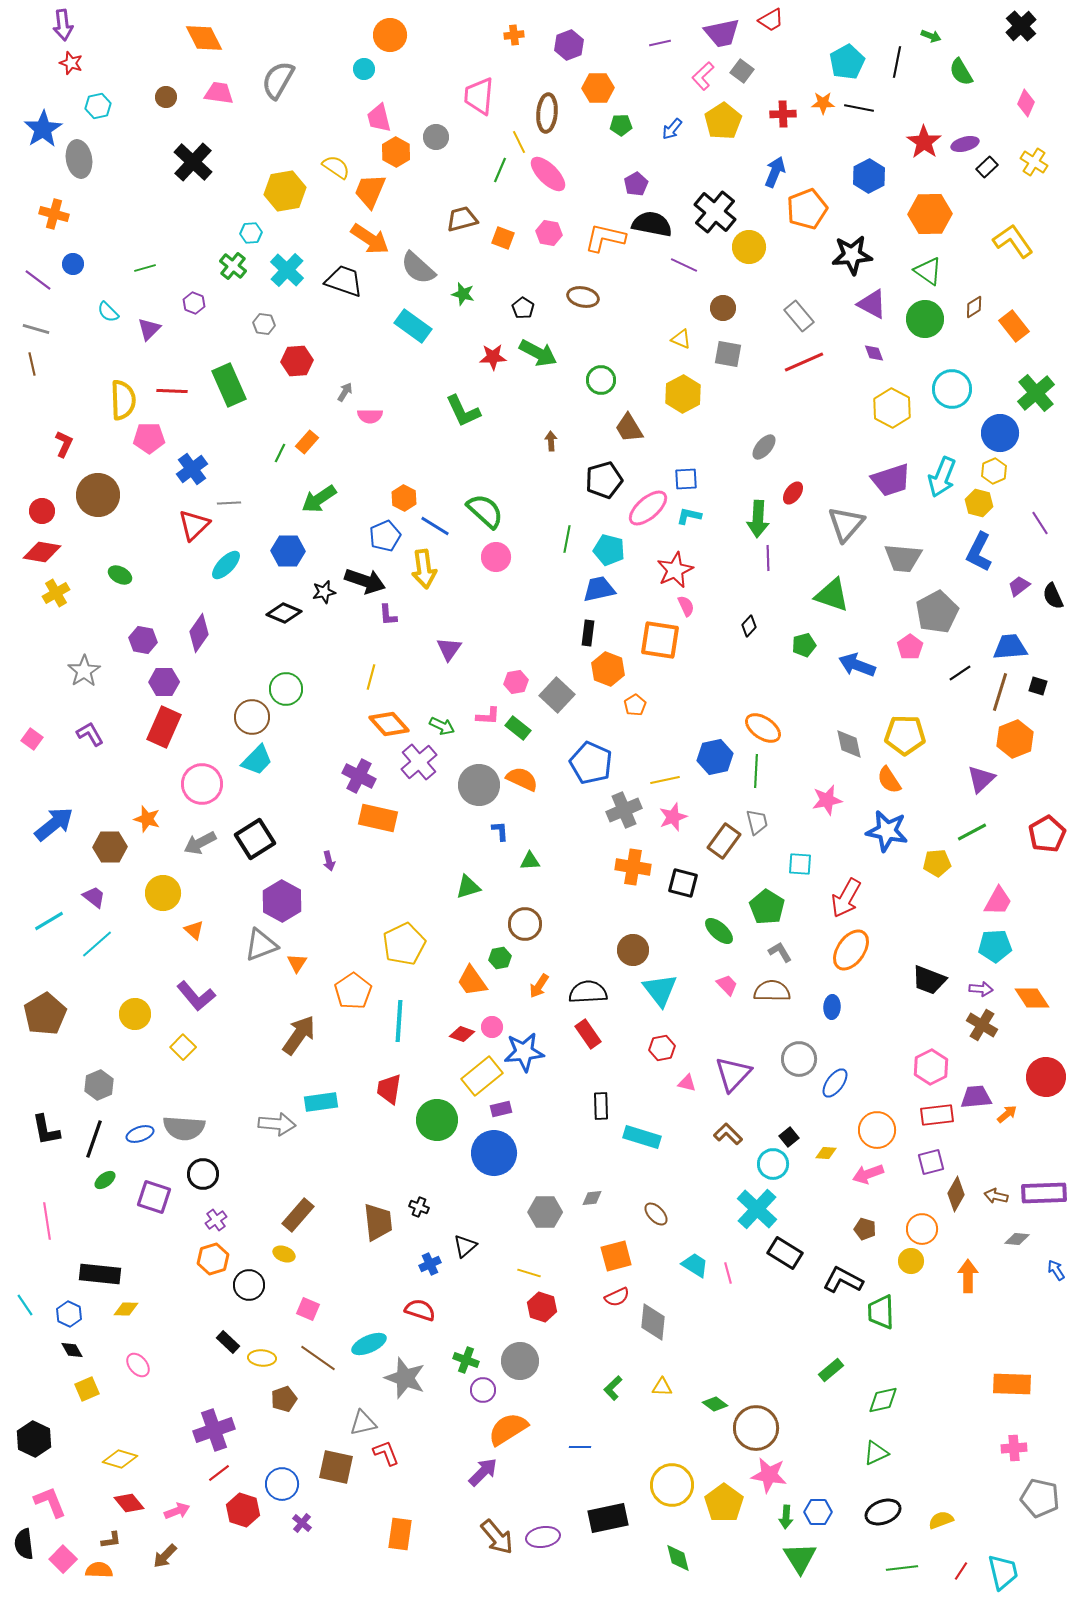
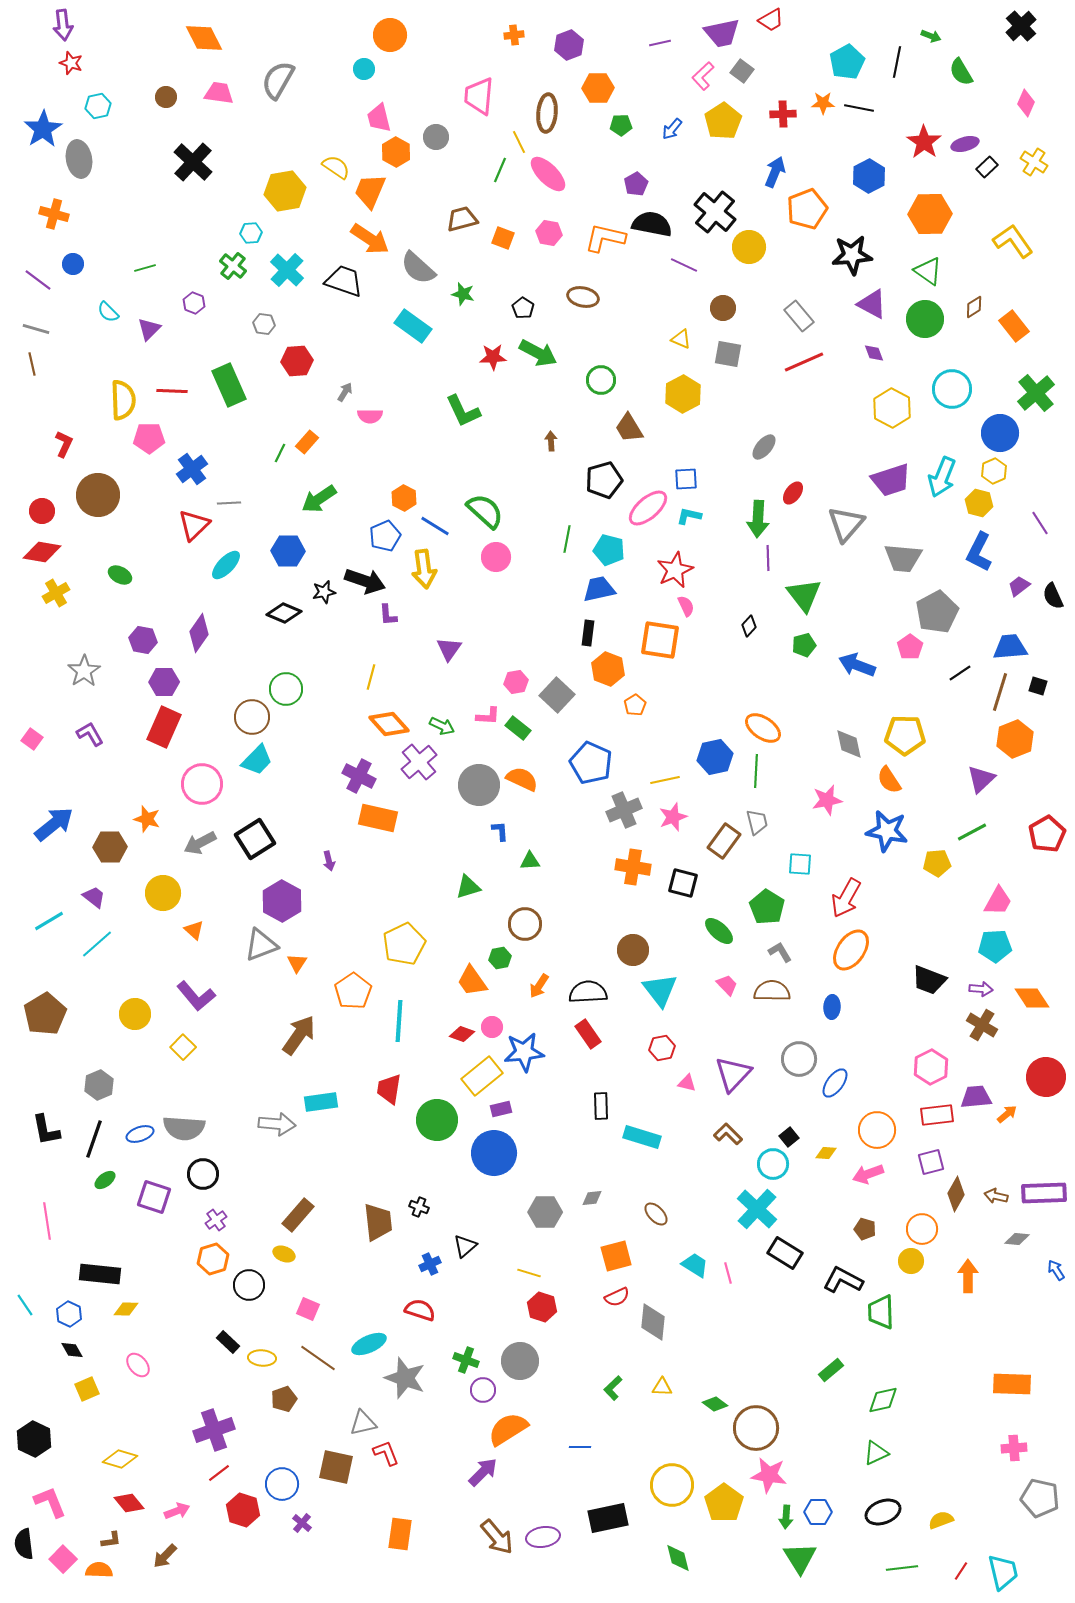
green triangle at (832, 595): moved 28 px left; rotated 33 degrees clockwise
